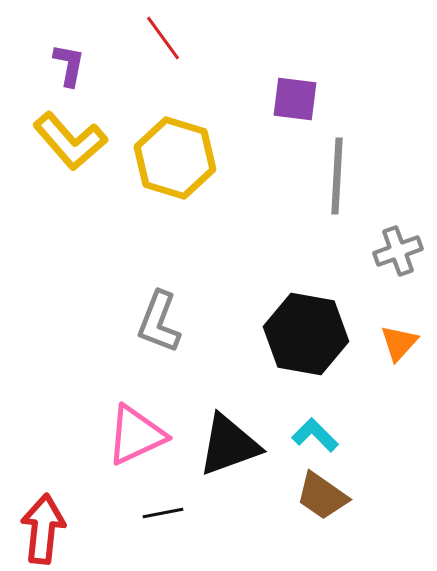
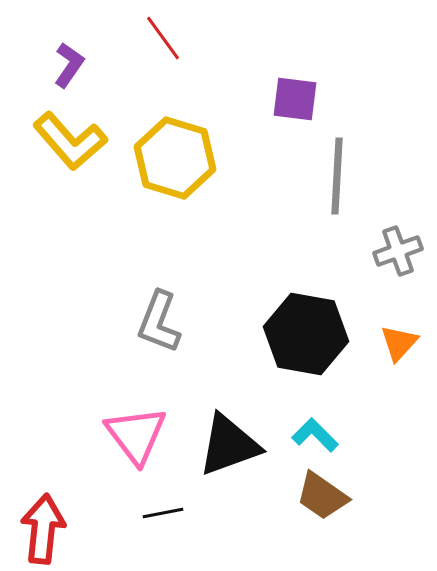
purple L-shape: rotated 24 degrees clockwise
pink triangle: rotated 42 degrees counterclockwise
